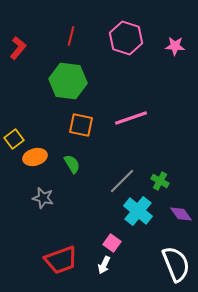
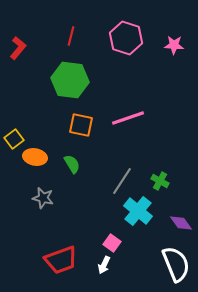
pink star: moved 1 px left, 1 px up
green hexagon: moved 2 px right, 1 px up
pink line: moved 3 px left
orange ellipse: rotated 25 degrees clockwise
gray line: rotated 12 degrees counterclockwise
purple diamond: moved 9 px down
